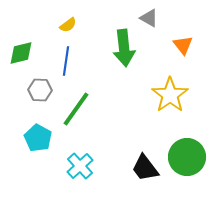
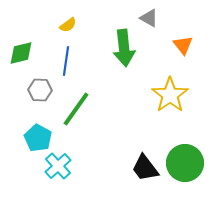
green circle: moved 2 px left, 6 px down
cyan cross: moved 22 px left
